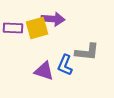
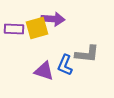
purple rectangle: moved 1 px right, 1 px down
gray L-shape: moved 2 px down
